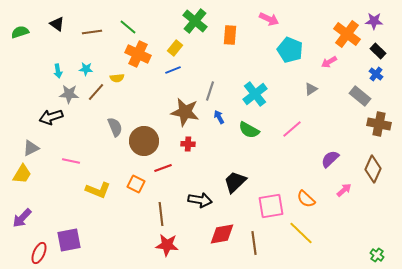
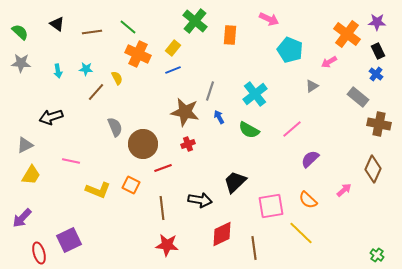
purple star at (374, 21): moved 3 px right, 1 px down
green semicircle at (20, 32): rotated 60 degrees clockwise
yellow rectangle at (175, 48): moved 2 px left
black rectangle at (378, 51): rotated 21 degrees clockwise
yellow semicircle at (117, 78): rotated 112 degrees counterclockwise
gray triangle at (311, 89): moved 1 px right, 3 px up
gray star at (69, 94): moved 48 px left, 31 px up
gray rectangle at (360, 96): moved 2 px left, 1 px down
brown circle at (144, 141): moved 1 px left, 3 px down
red cross at (188, 144): rotated 24 degrees counterclockwise
gray triangle at (31, 148): moved 6 px left, 3 px up
purple semicircle at (330, 159): moved 20 px left
yellow trapezoid at (22, 174): moved 9 px right, 1 px down
orange square at (136, 184): moved 5 px left, 1 px down
orange semicircle at (306, 199): moved 2 px right, 1 px down
brown line at (161, 214): moved 1 px right, 6 px up
red diamond at (222, 234): rotated 16 degrees counterclockwise
purple square at (69, 240): rotated 15 degrees counterclockwise
brown line at (254, 243): moved 5 px down
red ellipse at (39, 253): rotated 40 degrees counterclockwise
